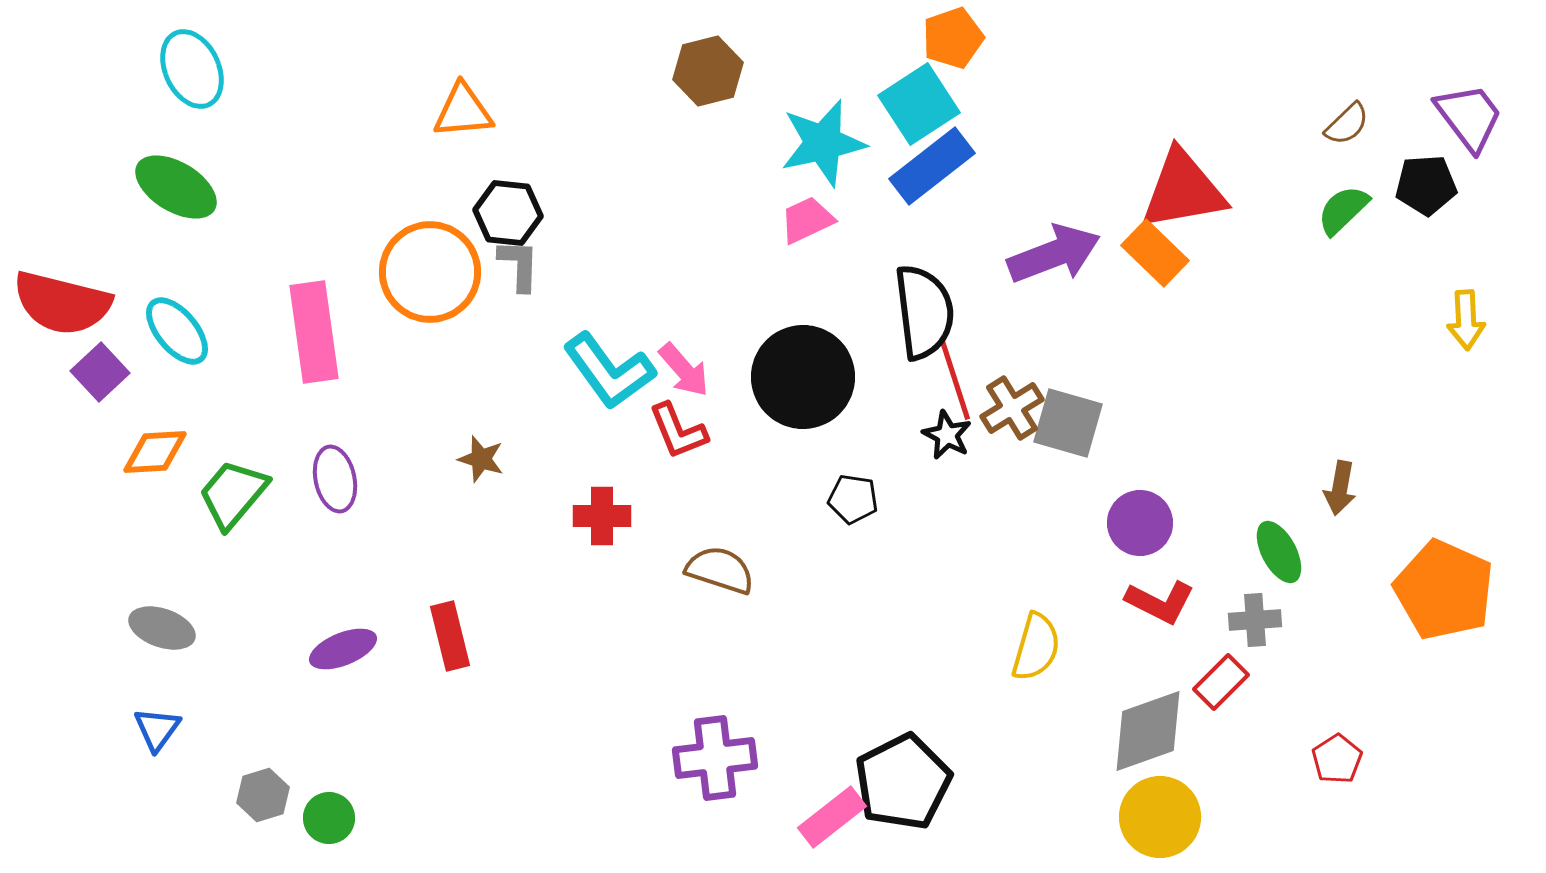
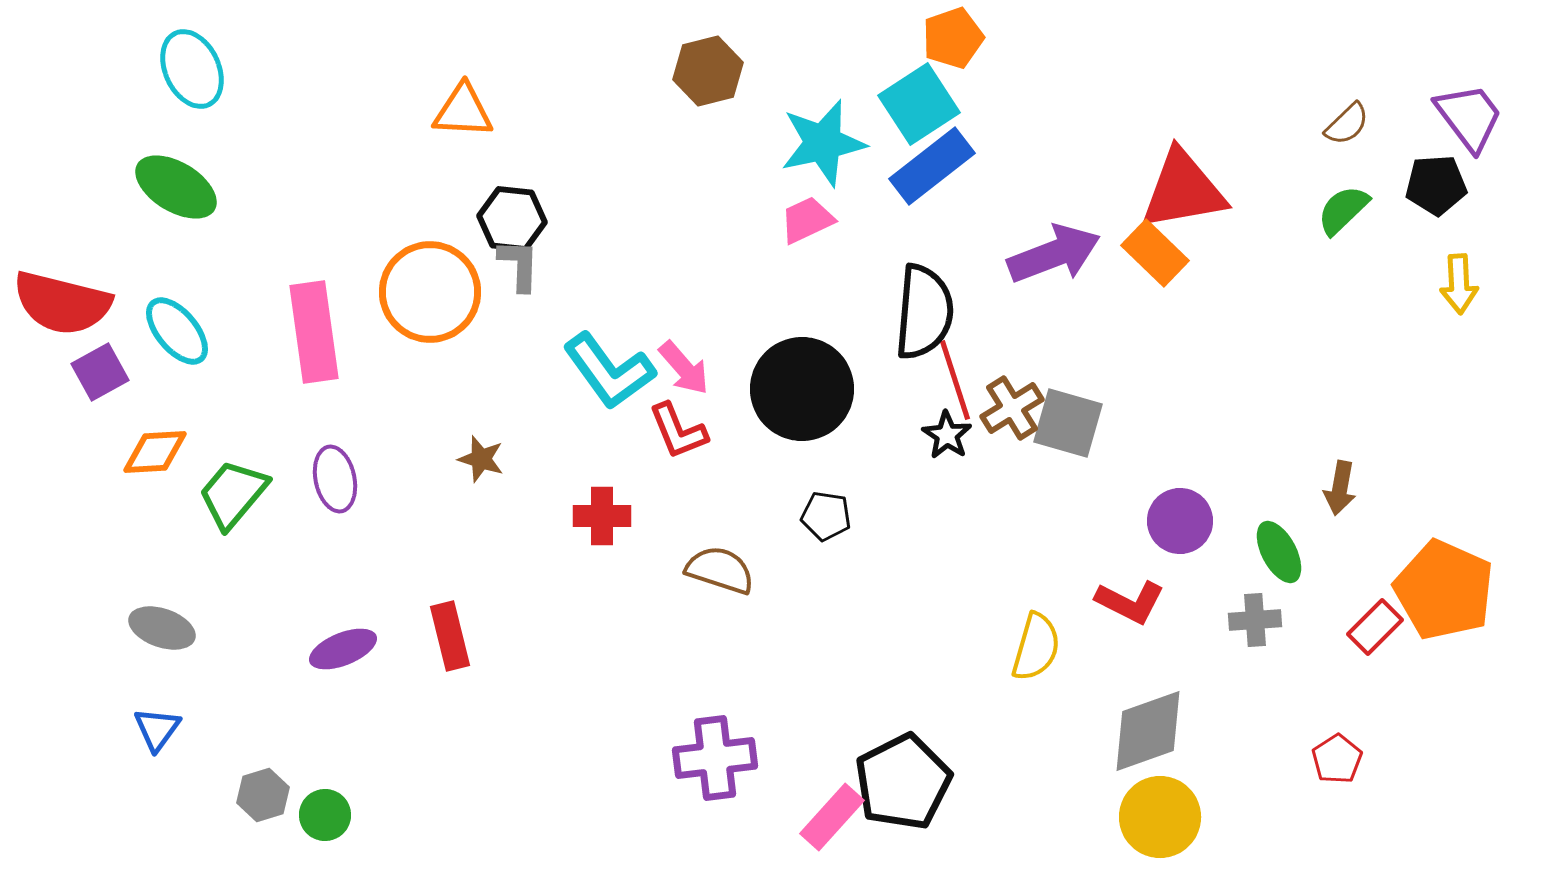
orange triangle at (463, 111): rotated 8 degrees clockwise
black pentagon at (1426, 185): moved 10 px right
black hexagon at (508, 213): moved 4 px right, 6 px down
orange circle at (430, 272): moved 20 px down
black semicircle at (924, 312): rotated 12 degrees clockwise
yellow arrow at (1466, 320): moved 7 px left, 36 px up
pink arrow at (684, 370): moved 2 px up
purple square at (100, 372): rotated 14 degrees clockwise
black circle at (803, 377): moved 1 px left, 12 px down
black star at (947, 435): rotated 6 degrees clockwise
black pentagon at (853, 499): moved 27 px left, 17 px down
purple circle at (1140, 523): moved 40 px right, 2 px up
red L-shape at (1160, 602): moved 30 px left
red rectangle at (1221, 682): moved 154 px right, 55 px up
pink rectangle at (832, 817): rotated 10 degrees counterclockwise
green circle at (329, 818): moved 4 px left, 3 px up
